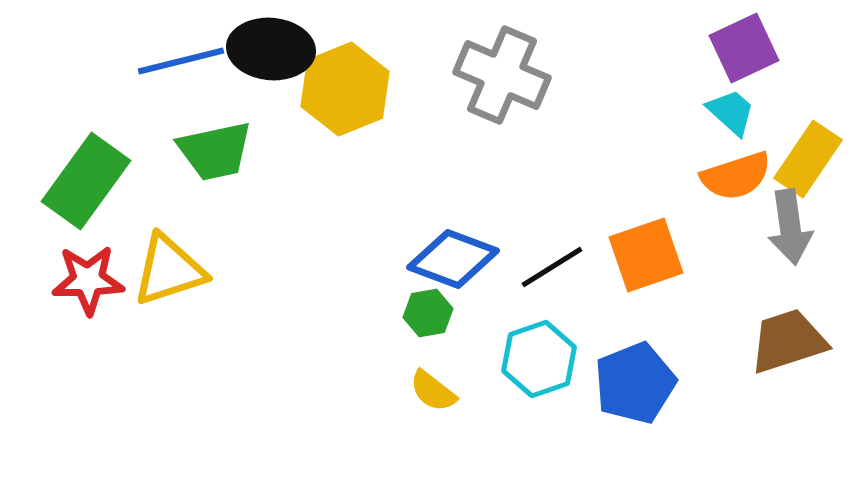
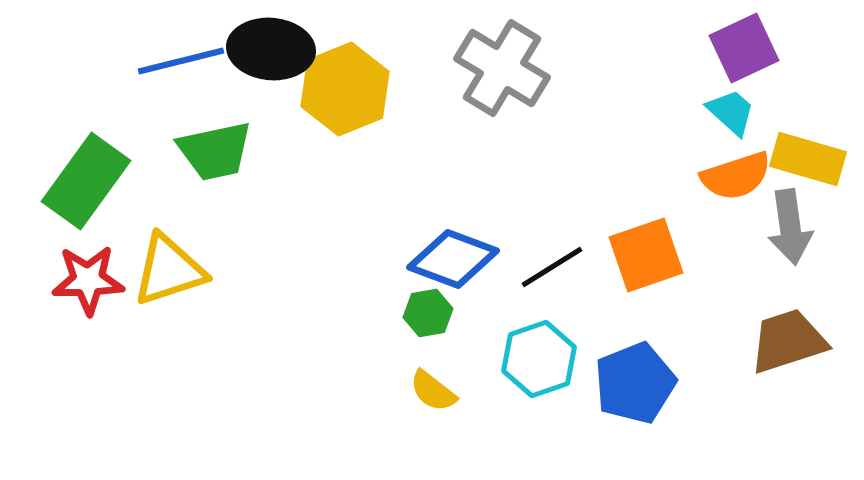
gray cross: moved 7 px up; rotated 8 degrees clockwise
yellow rectangle: rotated 72 degrees clockwise
